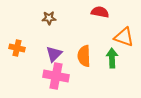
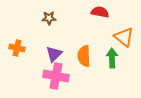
orange triangle: rotated 20 degrees clockwise
